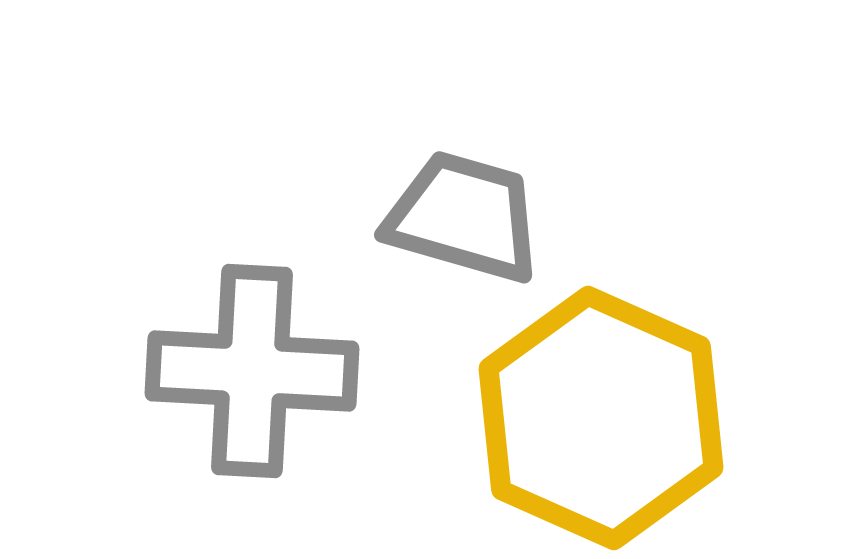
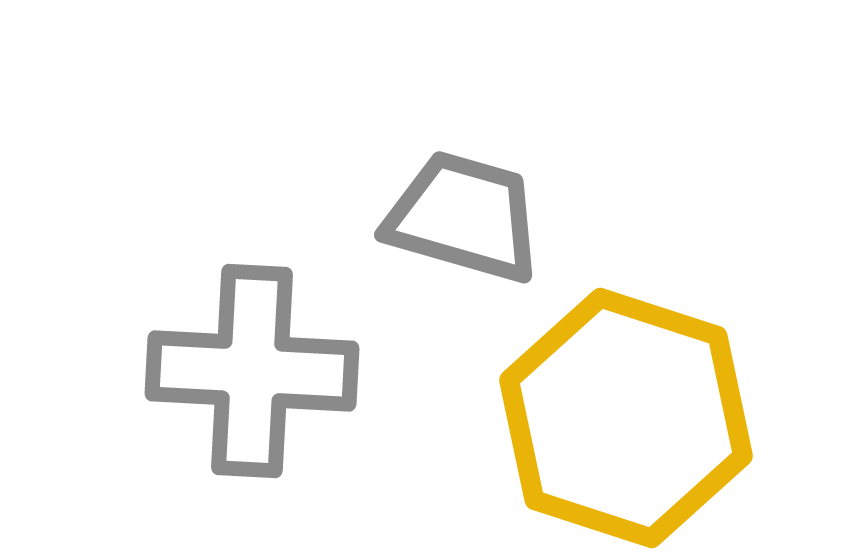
yellow hexagon: moved 25 px right; rotated 6 degrees counterclockwise
